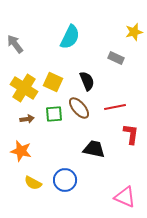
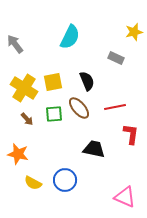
yellow square: rotated 36 degrees counterclockwise
brown arrow: rotated 56 degrees clockwise
orange star: moved 3 px left, 3 px down
